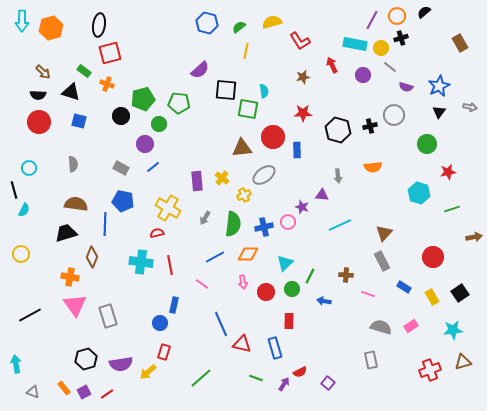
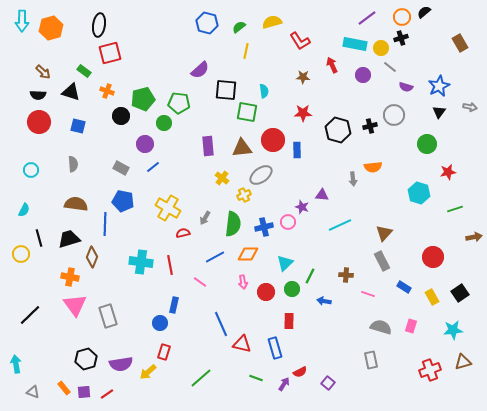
orange circle at (397, 16): moved 5 px right, 1 px down
purple line at (372, 20): moved 5 px left, 2 px up; rotated 24 degrees clockwise
brown star at (303, 77): rotated 16 degrees clockwise
orange cross at (107, 84): moved 7 px down
green square at (248, 109): moved 1 px left, 3 px down
blue square at (79, 121): moved 1 px left, 5 px down
green circle at (159, 124): moved 5 px right, 1 px up
red circle at (273, 137): moved 3 px down
cyan circle at (29, 168): moved 2 px right, 2 px down
gray ellipse at (264, 175): moved 3 px left
gray arrow at (338, 176): moved 15 px right, 3 px down
purple rectangle at (197, 181): moved 11 px right, 35 px up
black line at (14, 190): moved 25 px right, 48 px down
green line at (452, 209): moved 3 px right
black trapezoid at (66, 233): moved 3 px right, 6 px down
red semicircle at (157, 233): moved 26 px right
pink line at (202, 284): moved 2 px left, 2 px up
black line at (30, 315): rotated 15 degrees counterclockwise
pink rectangle at (411, 326): rotated 40 degrees counterclockwise
purple square at (84, 392): rotated 24 degrees clockwise
